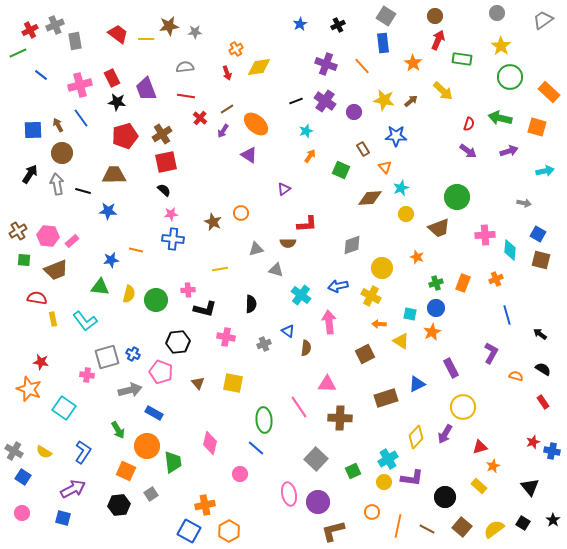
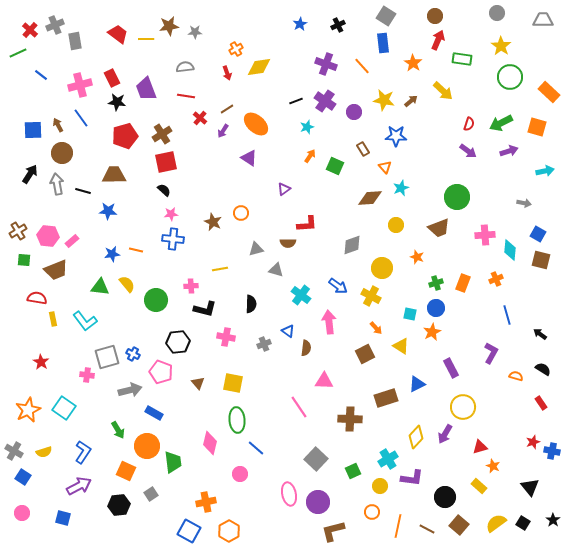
gray trapezoid at (543, 20): rotated 35 degrees clockwise
red cross at (30, 30): rotated 21 degrees counterclockwise
green arrow at (500, 118): moved 1 px right, 5 px down; rotated 40 degrees counterclockwise
cyan star at (306, 131): moved 1 px right, 4 px up
purple triangle at (249, 155): moved 3 px down
green square at (341, 170): moved 6 px left, 4 px up
yellow circle at (406, 214): moved 10 px left, 11 px down
blue star at (111, 260): moved 1 px right, 6 px up
blue arrow at (338, 286): rotated 132 degrees counterclockwise
pink cross at (188, 290): moved 3 px right, 4 px up
yellow semicircle at (129, 294): moved 2 px left, 10 px up; rotated 54 degrees counterclockwise
orange arrow at (379, 324): moved 3 px left, 4 px down; rotated 136 degrees counterclockwise
yellow triangle at (401, 341): moved 5 px down
red star at (41, 362): rotated 21 degrees clockwise
pink triangle at (327, 384): moved 3 px left, 3 px up
orange star at (29, 389): moved 1 px left, 21 px down; rotated 25 degrees clockwise
red rectangle at (543, 402): moved 2 px left, 1 px down
brown cross at (340, 418): moved 10 px right, 1 px down
green ellipse at (264, 420): moved 27 px left
yellow semicircle at (44, 452): rotated 49 degrees counterclockwise
orange star at (493, 466): rotated 24 degrees counterclockwise
yellow circle at (384, 482): moved 4 px left, 4 px down
purple arrow at (73, 489): moved 6 px right, 3 px up
orange cross at (205, 505): moved 1 px right, 3 px up
brown square at (462, 527): moved 3 px left, 2 px up
yellow semicircle at (494, 529): moved 2 px right, 6 px up
